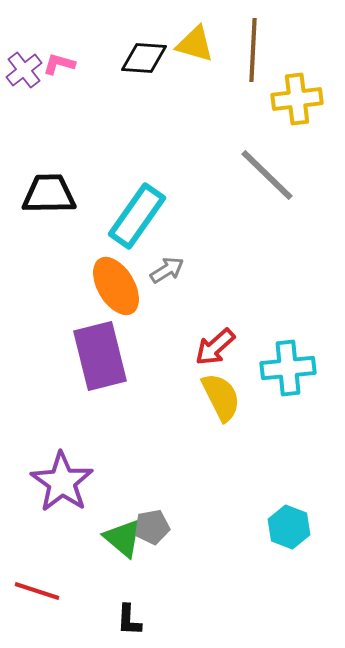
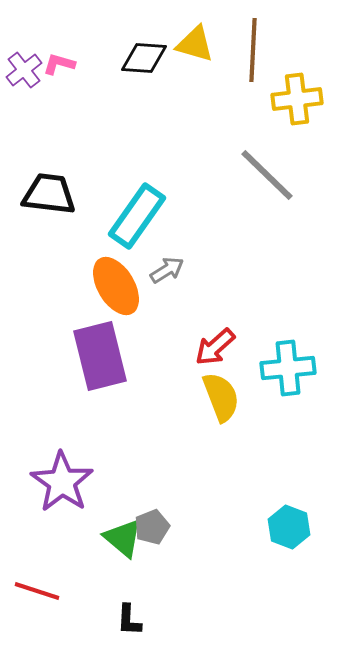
black trapezoid: rotated 8 degrees clockwise
yellow semicircle: rotated 6 degrees clockwise
gray pentagon: rotated 12 degrees counterclockwise
